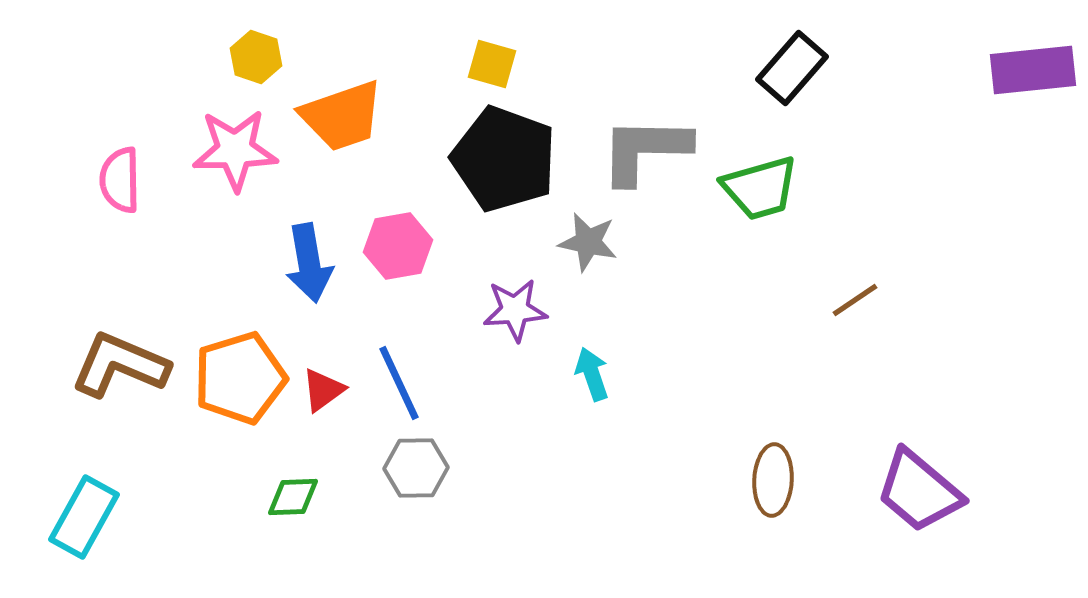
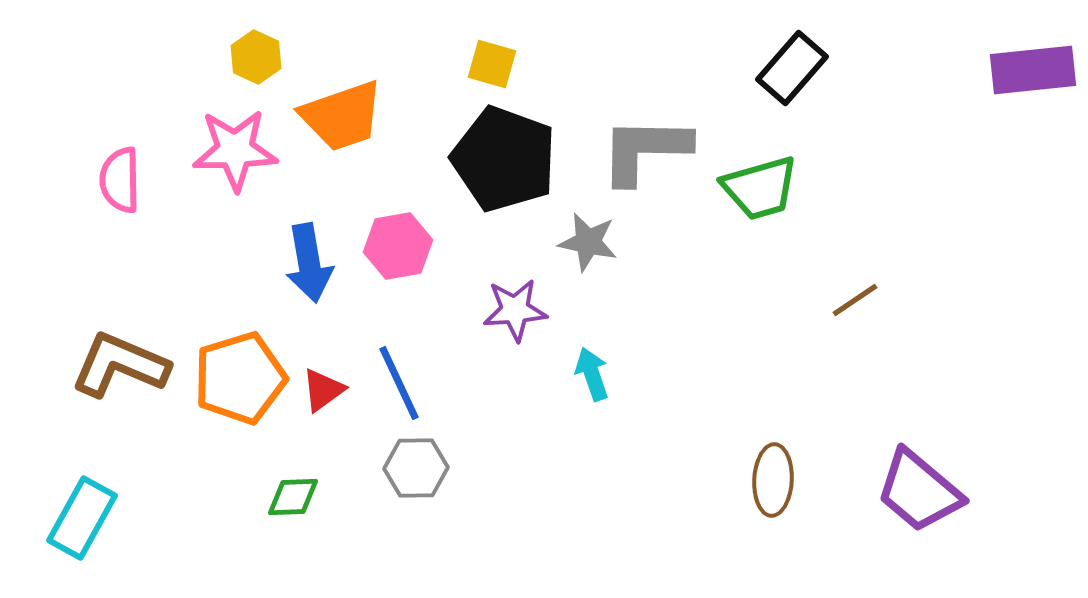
yellow hexagon: rotated 6 degrees clockwise
cyan rectangle: moved 2 px left, 1 px down
